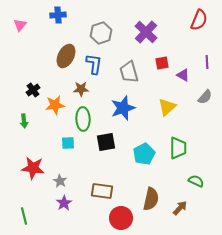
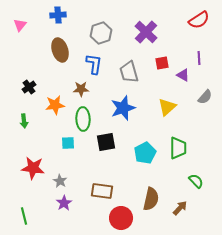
red semicircle: rotated 35 degrees clockwise
brown ellipse: moved 6 px left, 6 px up; rotated 45 degrees counterclockwise
purple line: moved 8 px left, 4 px up
black cross: moved 4 px left, 3 px up
cyan pentagon: moved 1 px right, 1 px up
green semicircle: rotated 21 degrees clockwise
